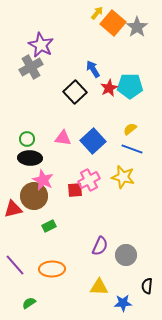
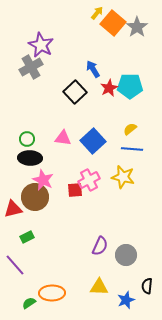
blue line: rotated 15 degrees counterclockwise
brown circle: moved 1 px right, 1 px down
green rectangle: moved 22 px left, 11 px down
orange ellipse: moved 24 px down
blue star: moved 3 px right, 3 px up; rotated 18 degrees counterclockwise
